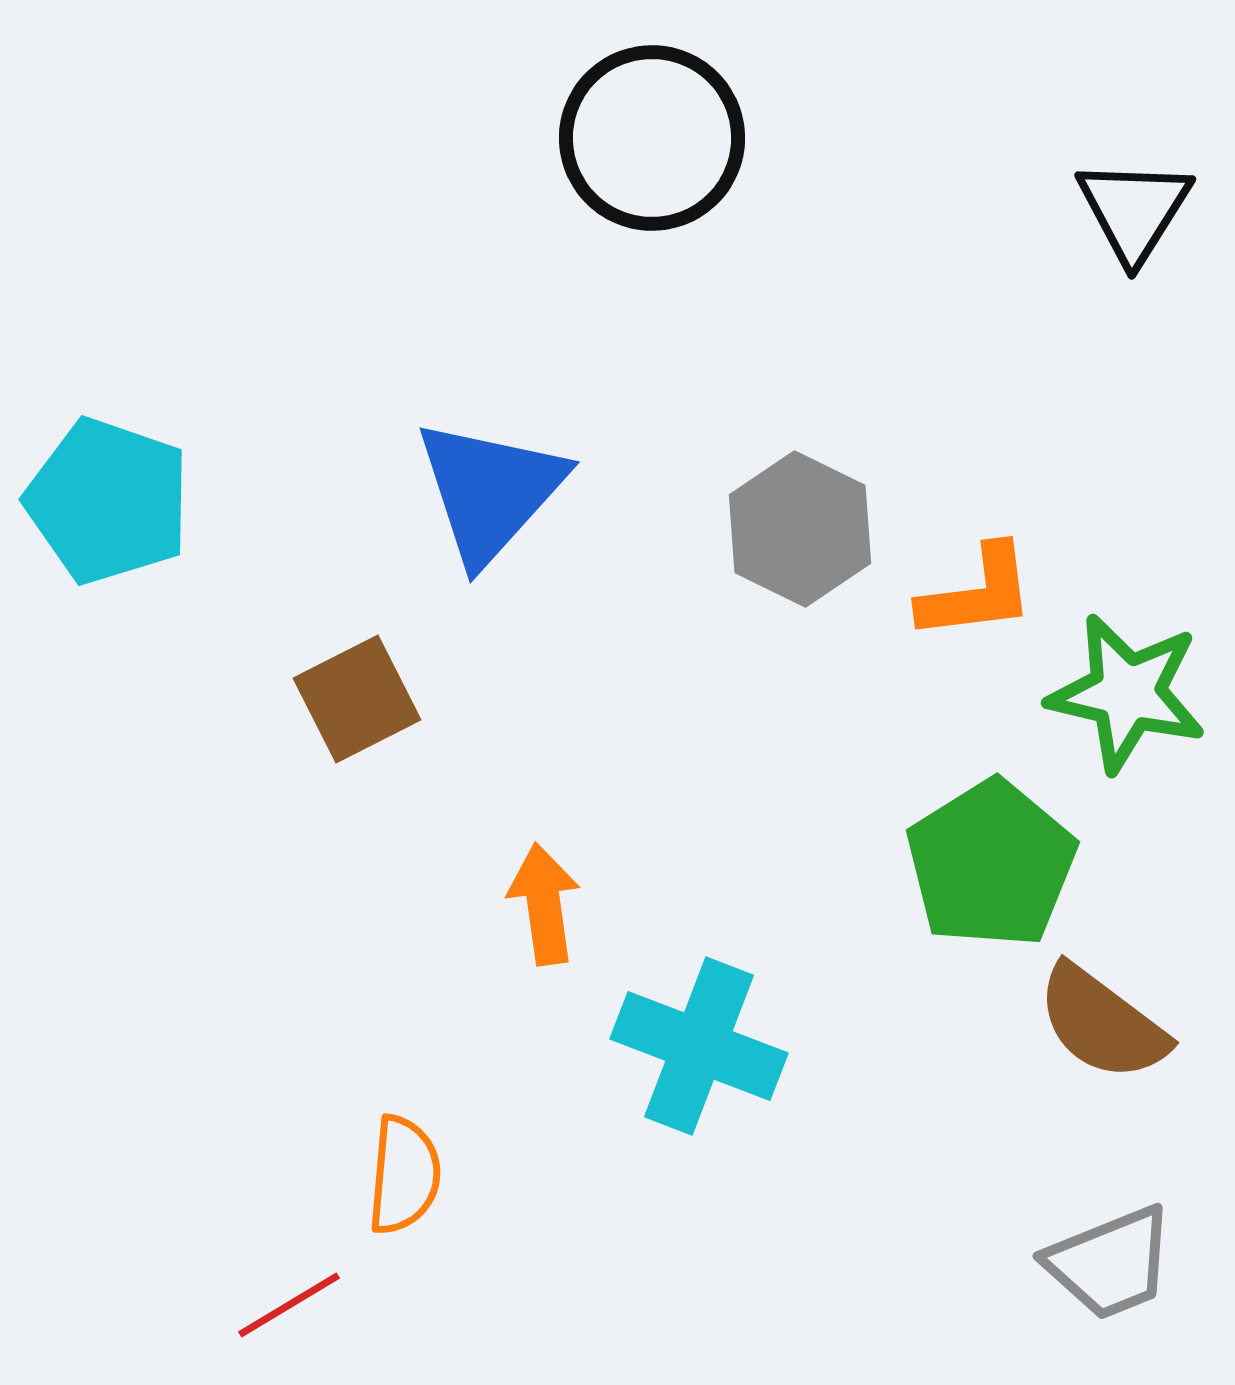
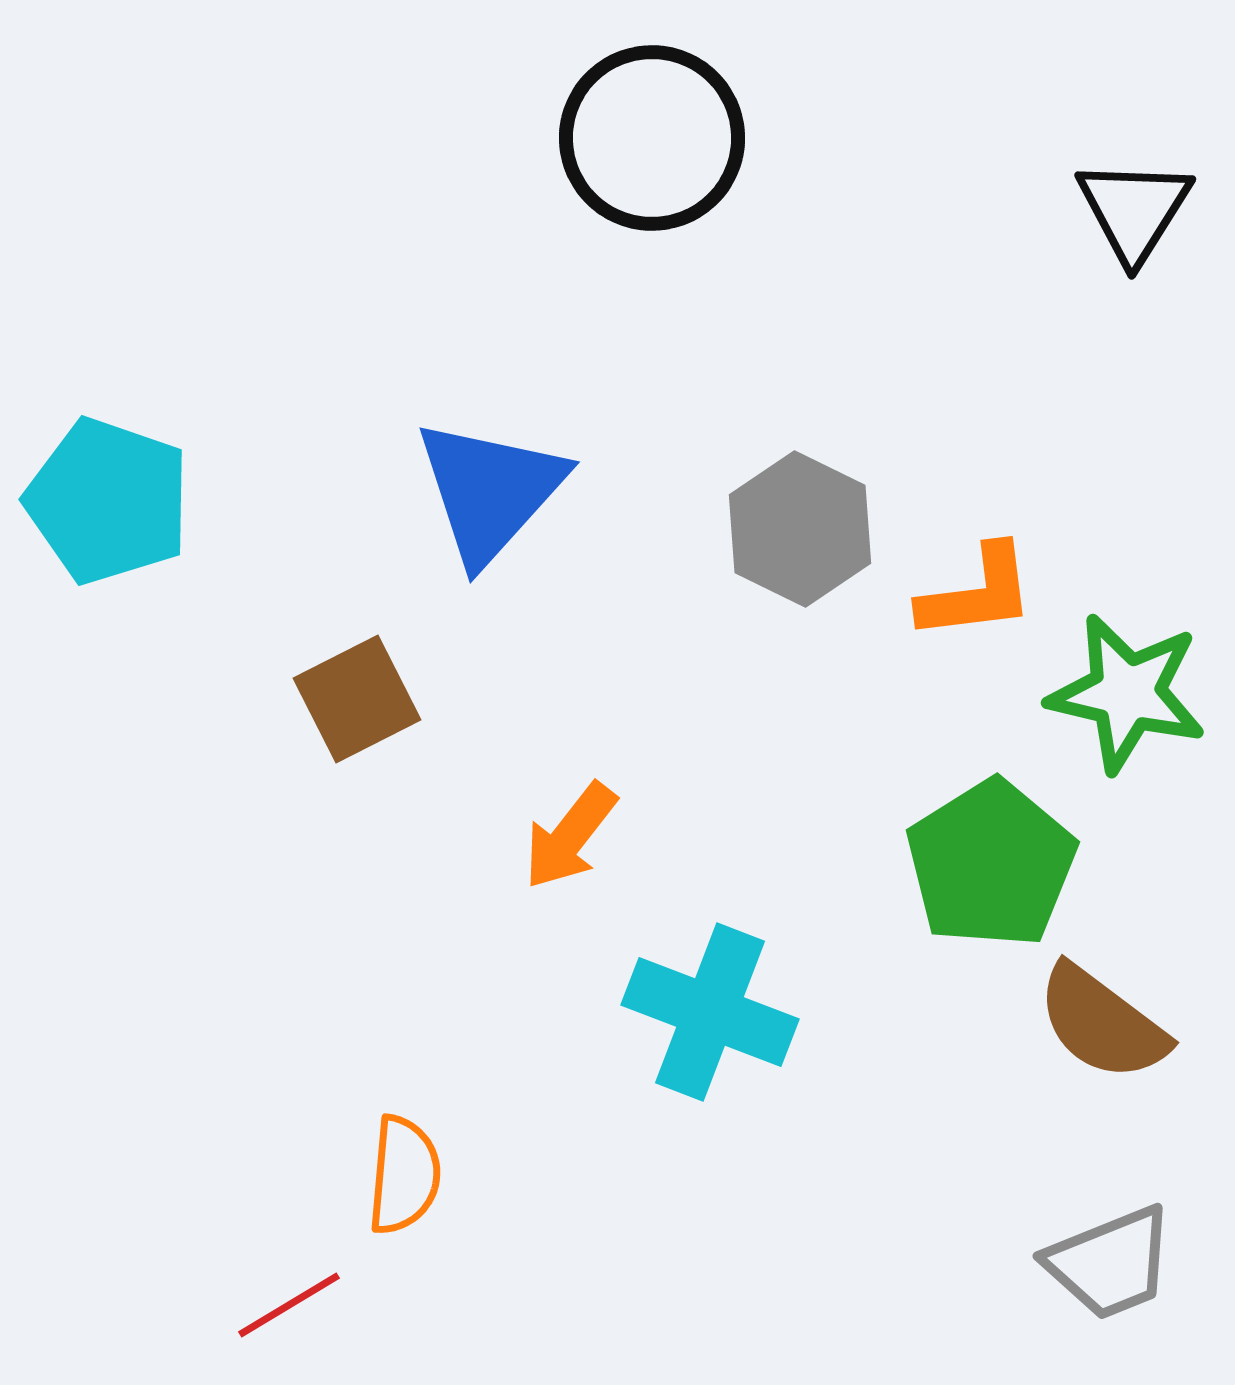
orange arrow: moved 26 px right, 68 px up; rotated 134 degrees counterclockwise
cyan cross: moved 11 px right, 34 px up
